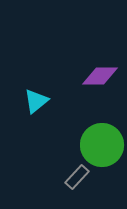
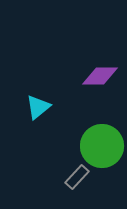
cyan triangle: moved 2 px right, 6 px down
green circle: moved 1 px down
